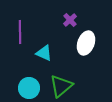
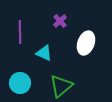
purple cross: moved 10 px left, 1 px down
cyan circle: moved 9 px left, 5 px up
